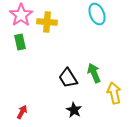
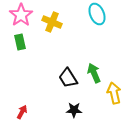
yellow cross: moved 5 px right; rotated 18 degrees clockwise
black star: rotated 28 degrees counterclockwise
